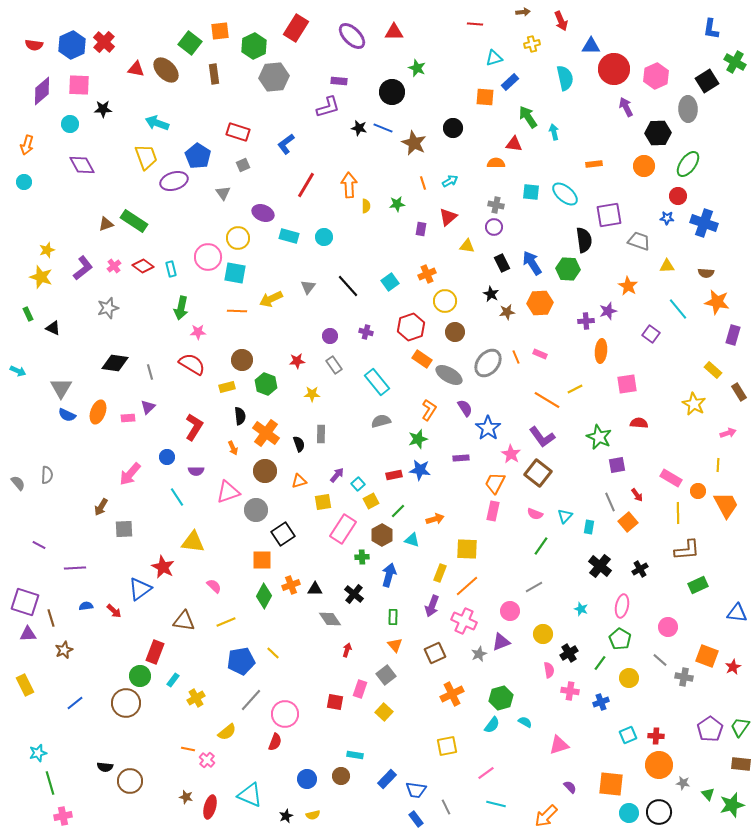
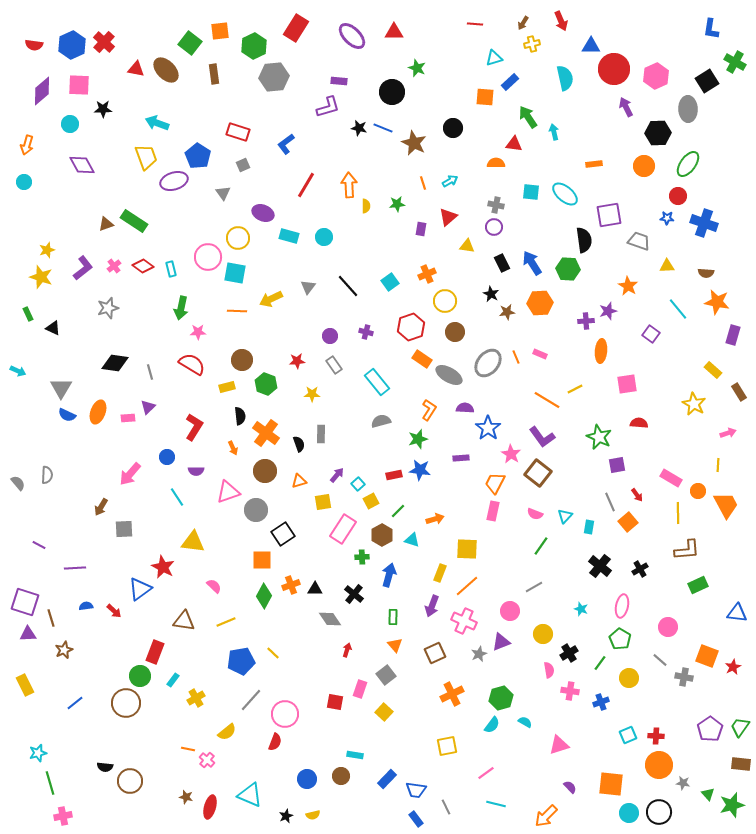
brown arrow at (523, 12): moved 11 px down; rotated 128 degrees clockwise
purple semicircle at (465, 408): rotated 54 degrees counterclockwise
